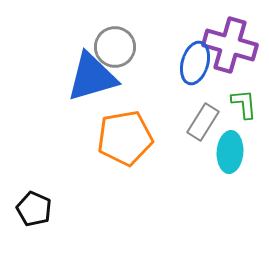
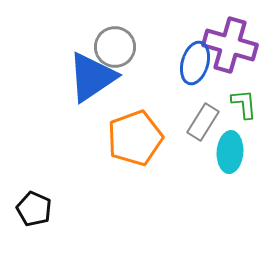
blue triangle: rotated 18 degrees counterclockwise
orange pentagon: moved 10 px right; rotated 10 degrees counterclockwise
